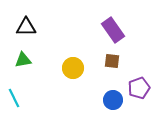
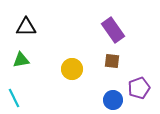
green triangle: moved 2 px left
yellow circle: moved 1 px left, 1 px down
